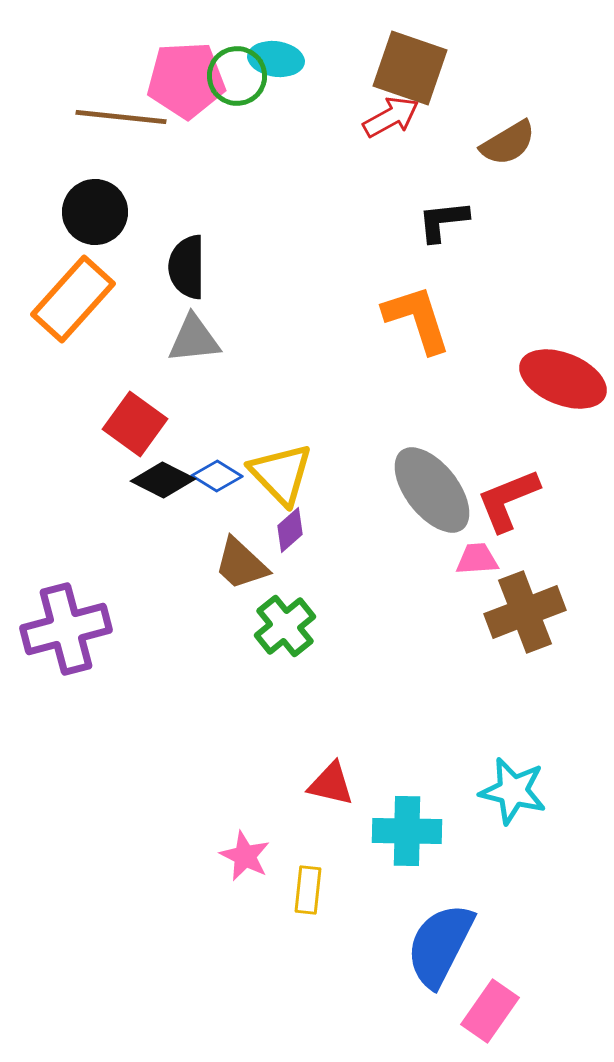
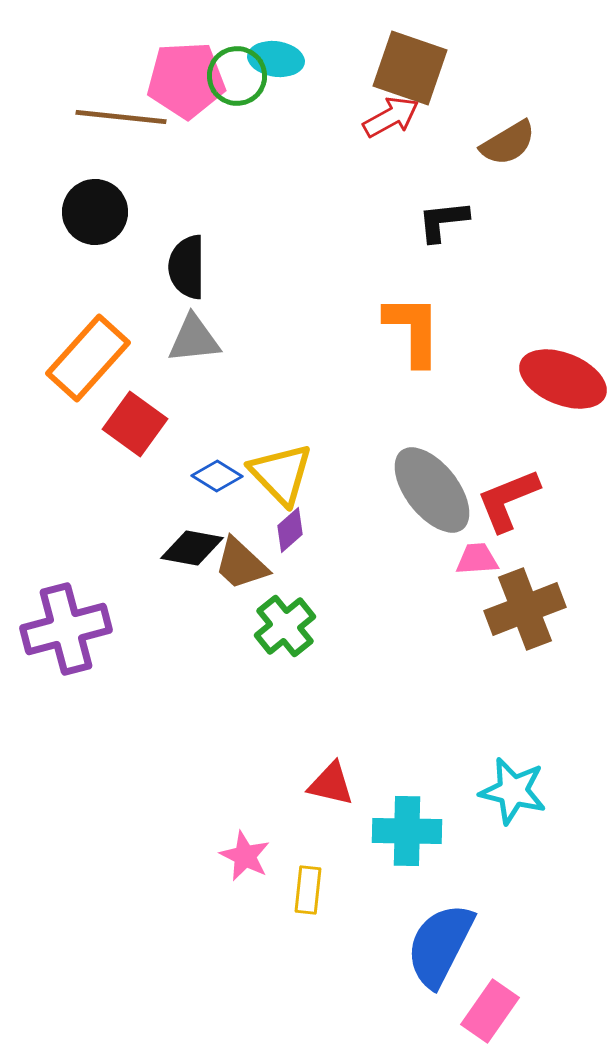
orange rectangle: moved 15 px right, 59 px down
orange L-shape: moved 4 px left, 11 px down; rotated 18 degrees clockwise
black diamond: moved 29 px right, 68 px down; rotated 16 degrees counterclockwise
brown cross: moved 3 px up
